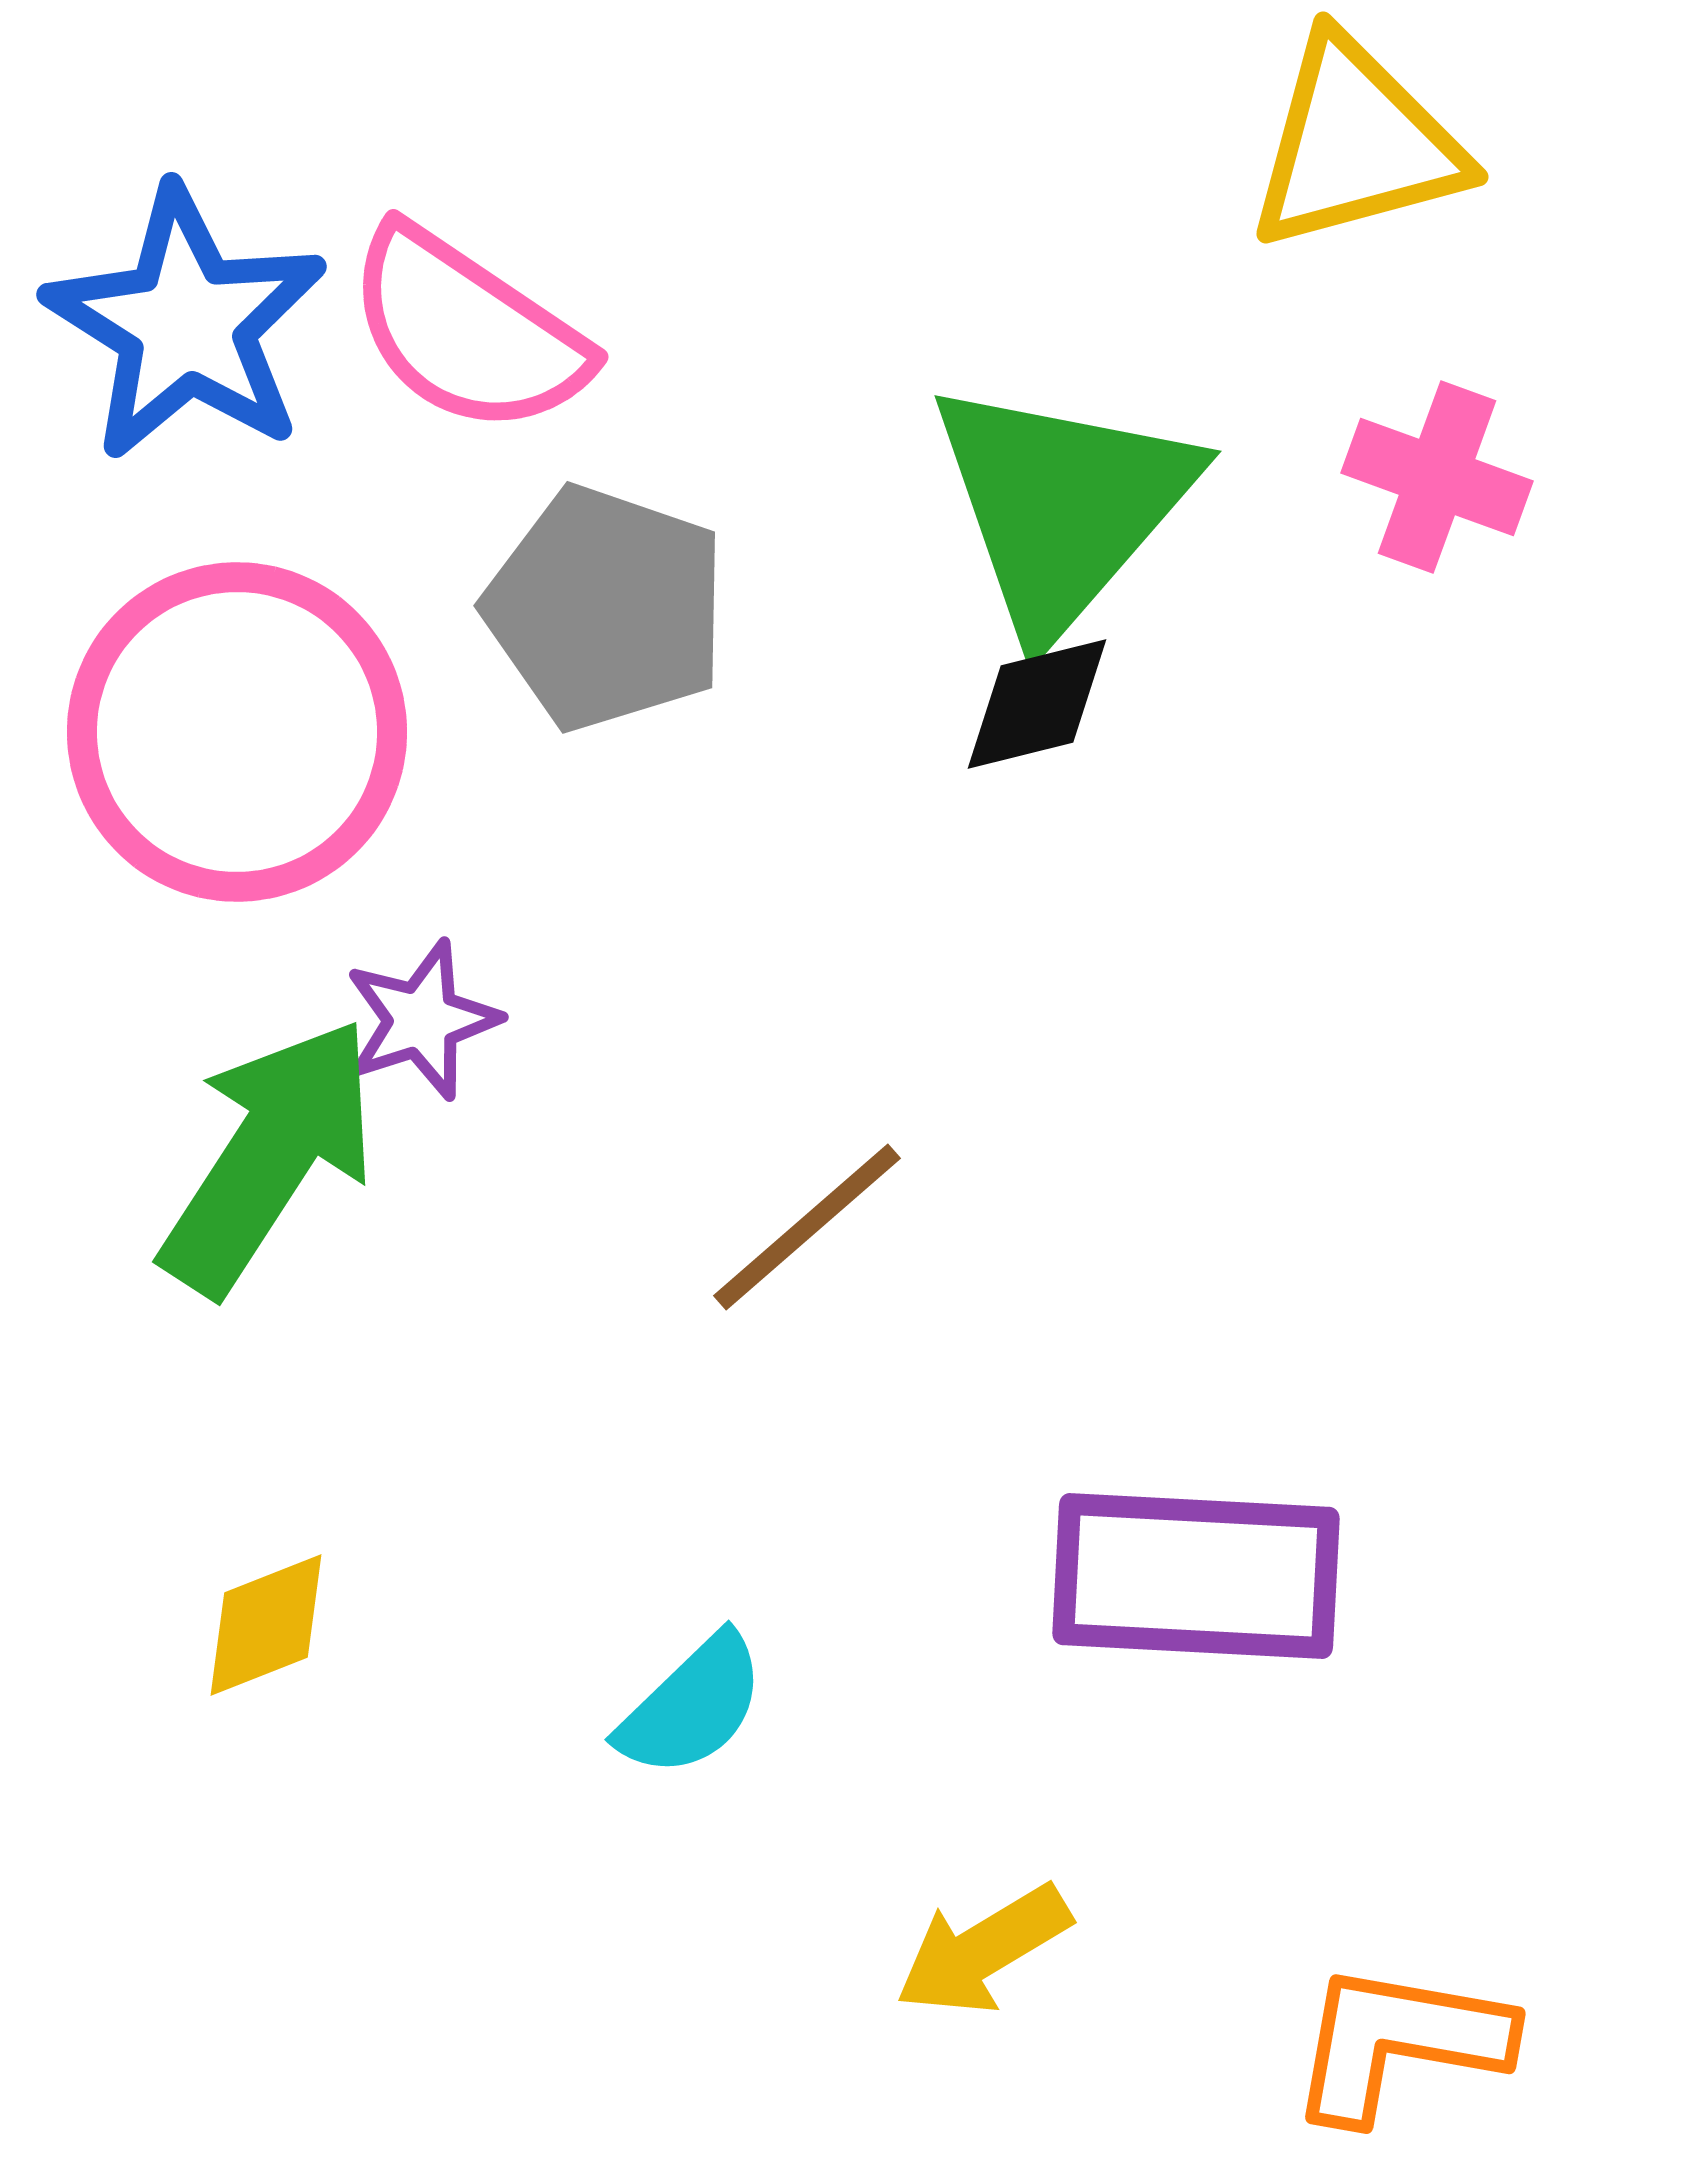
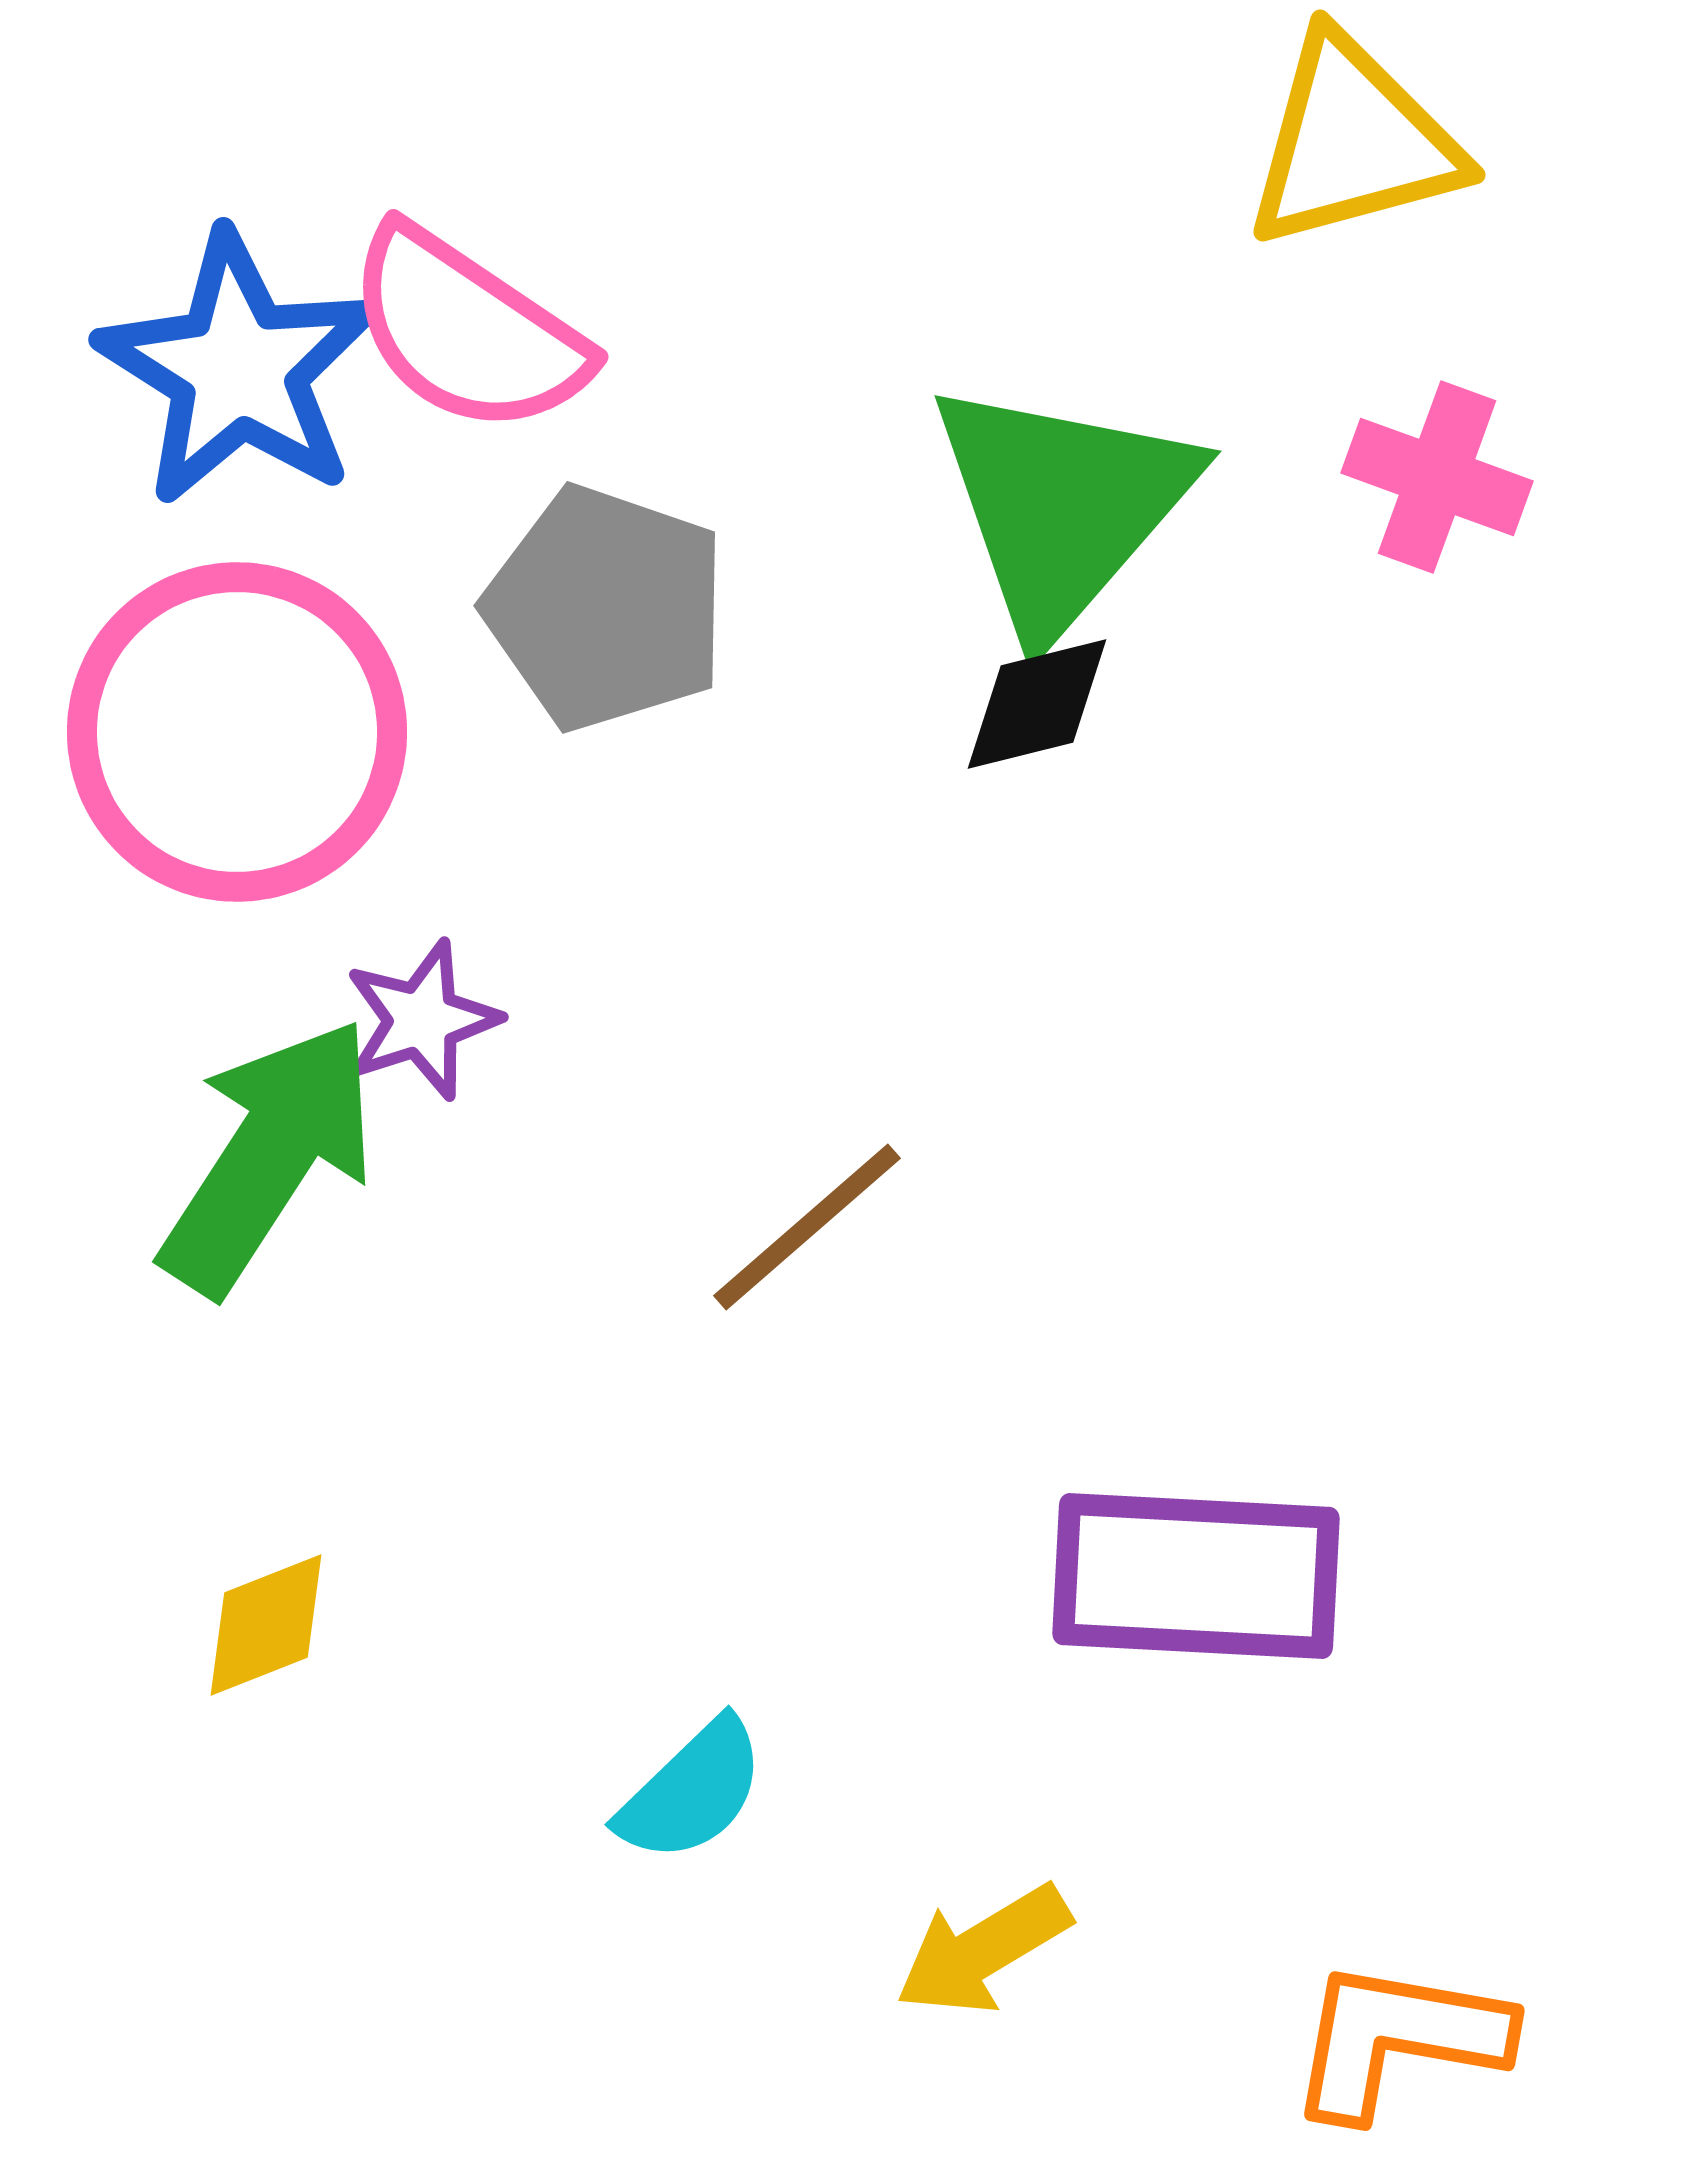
yellow triangle: moved 3 px left, 2 px up
blue star: moved 52 px right, 45 px down
cyan semicircle: moved 85 px down
orange L-shape: moved 1 px left, 3 px up
